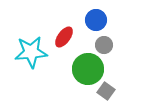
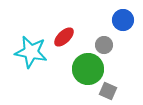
blue circle: moved 27 px right
red ellipse: rotated 10 degrees clockwise
cyan star: rotated 16 degrees clockwise
gray square: moved 2 px right; rotated 12 degrees counterclockwise
